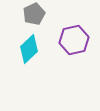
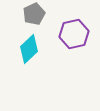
purple hexagon: moved 6 px up
